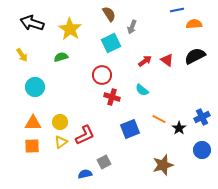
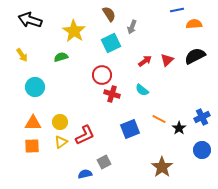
black arrow: moved 2 px left, 3 px up
yellow star: moved 4 px right, 2 px down
red triangle: rotated 40 degrees clockwise
red cross: moved 3 px up
brown star: moved 1 px left, 2 px down; rotated 20 degrees counterclockwise
